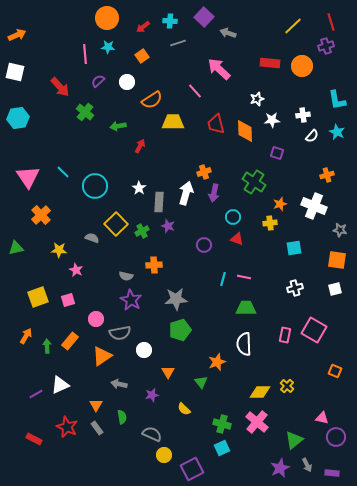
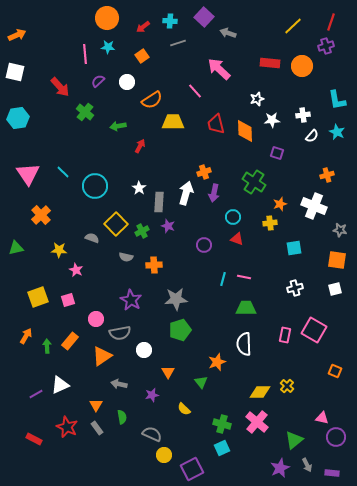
red line at (331, 22): rotated 36 degrees clockwise
pink triangle at (28, 177): moved 3 px up
gray semicircle at (126, 276): moved 19 px up
